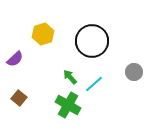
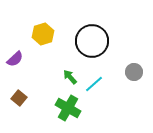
green cross: moved 3 px down
